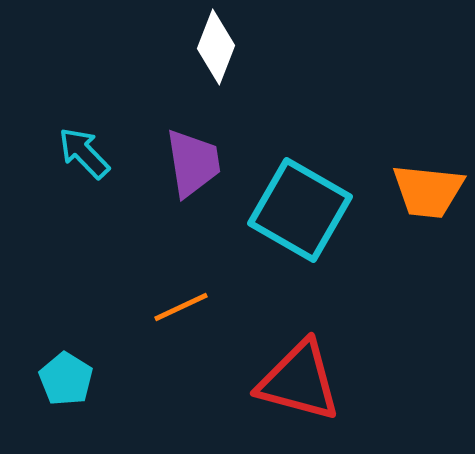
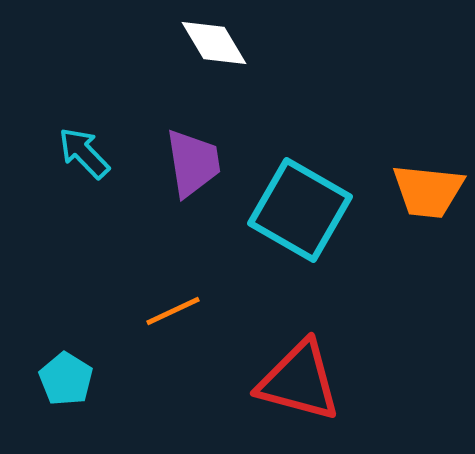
white diamond: moved 2 px left, 4 px up; rotated 52 degrees counterclockwise
orange line: moved 8 px left, 4 px down
